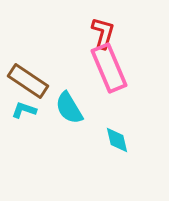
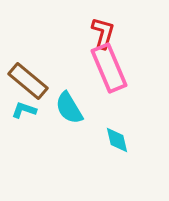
brown rectangle: rotated 6 degrees clockwise
